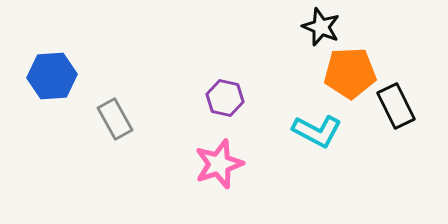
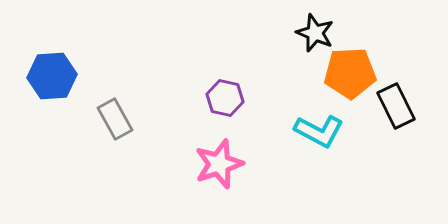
black star: moved 6 px left, 6 px down
cyan L-shape: moved 2 px right
